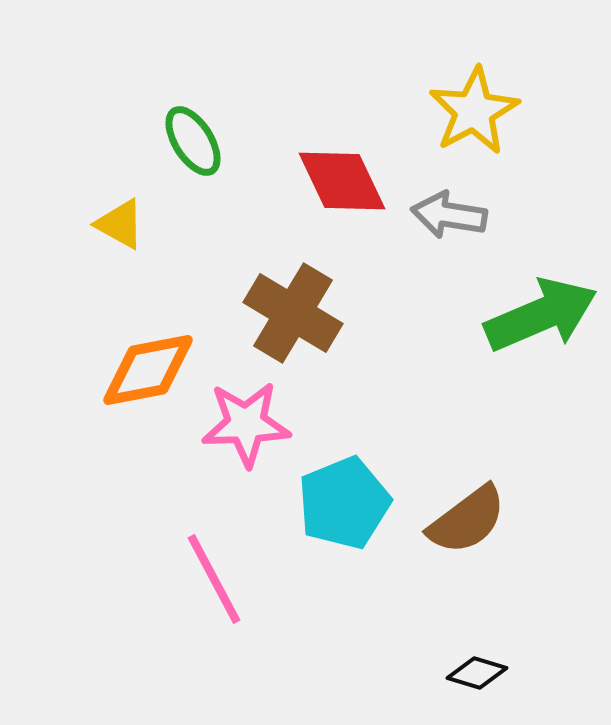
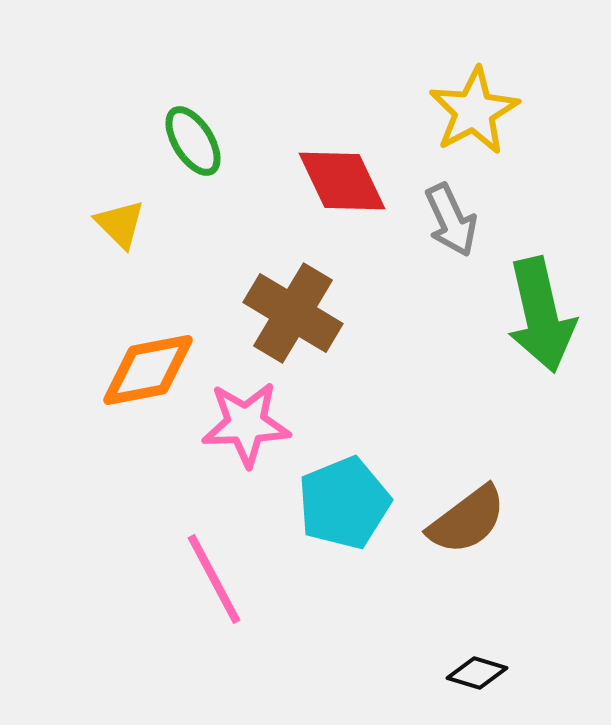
gray arrow: moved 2 px right, 5 px down; rotated 124 degrees counterclockwise
yellow triangle: rotated 16 degrees clockwise
green arrow: rotated 100 degrees clockwise
